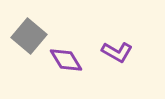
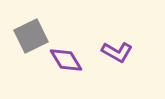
gray square: moved 2 px right; rotated 24 degrees clockwise
